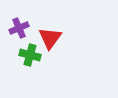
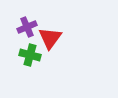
purple cross: moved 8 px right, 1 px up
